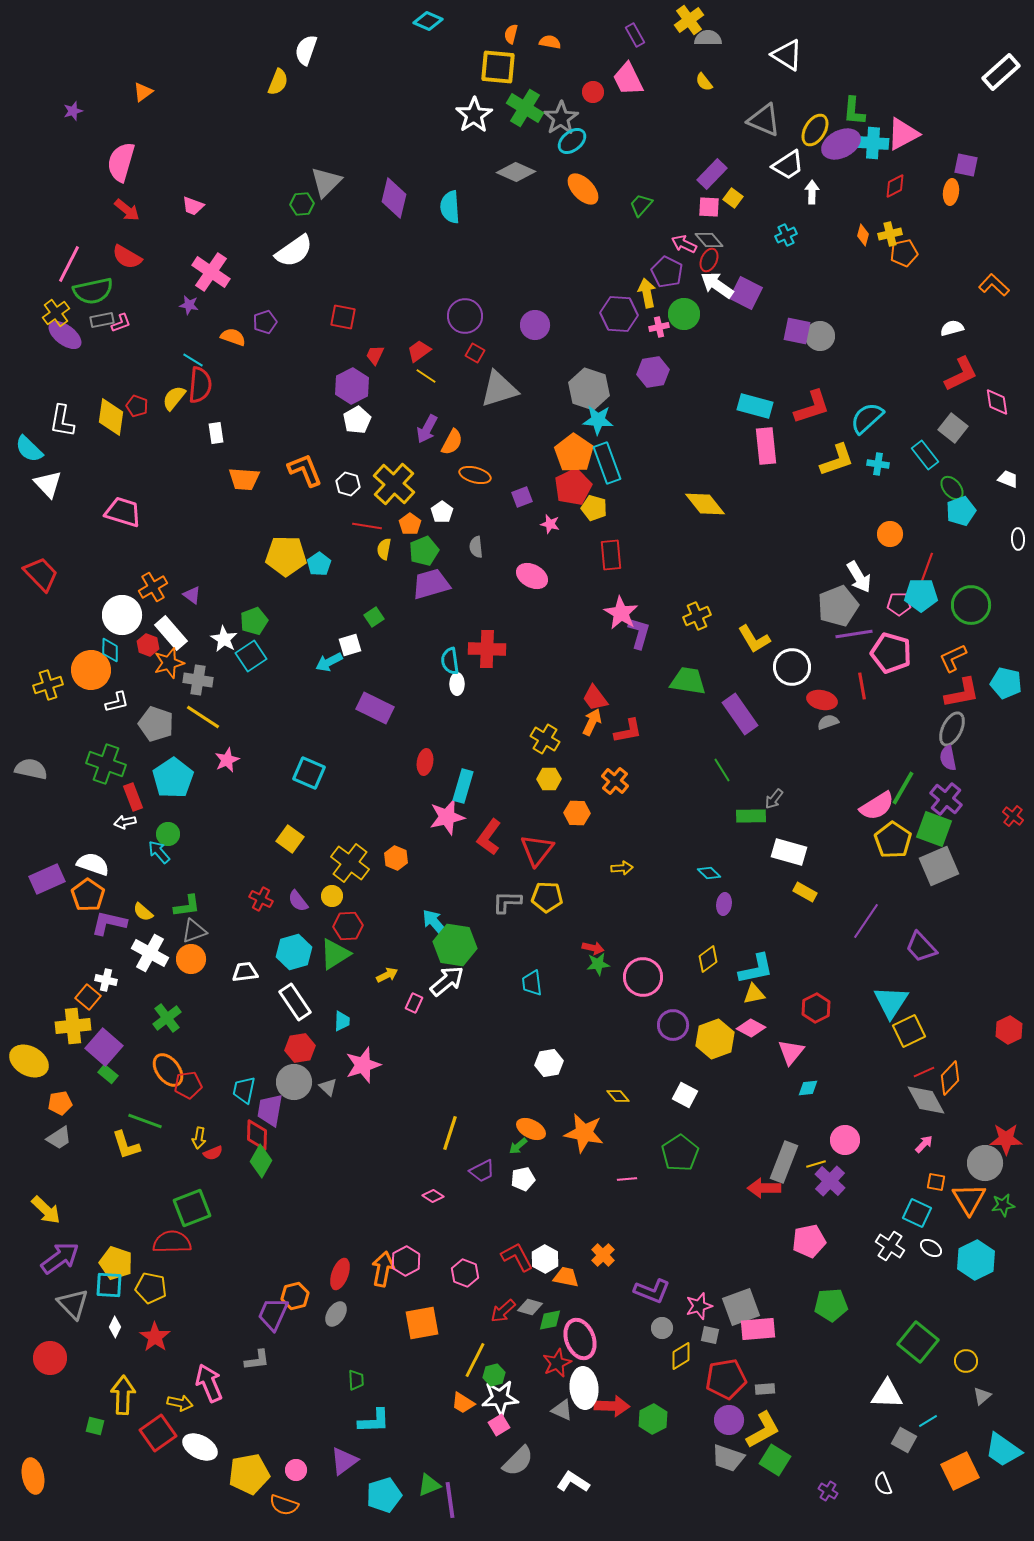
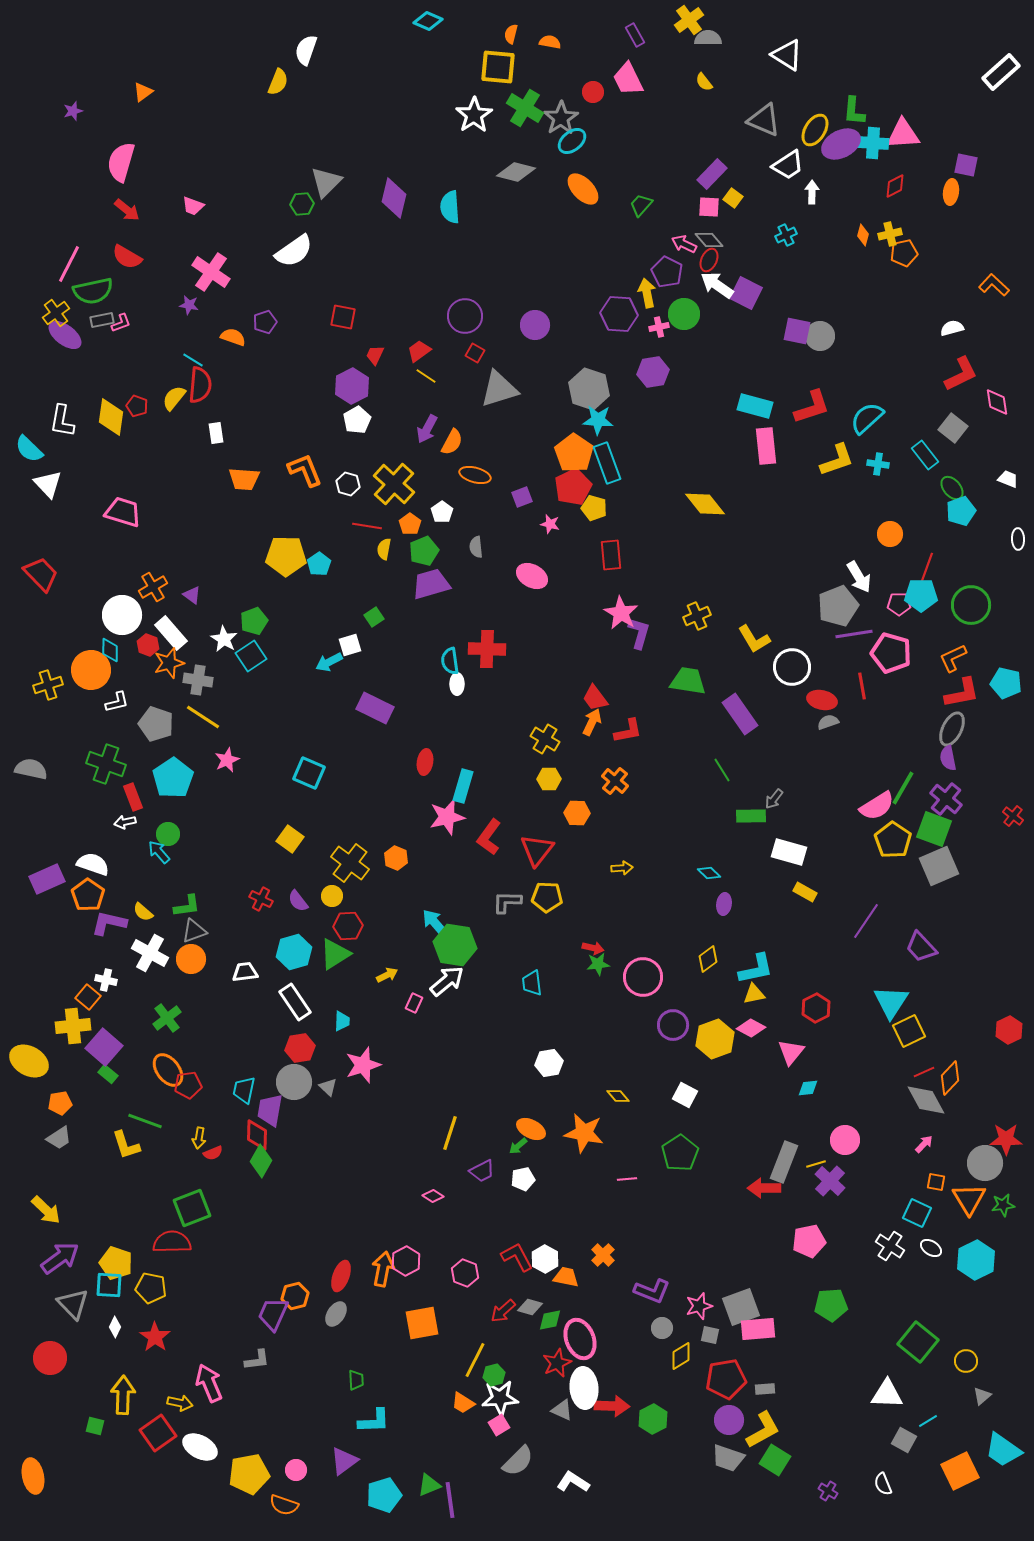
pink triangle at (903, 134): rotated 24 degrees clockwise
gray diamond at (516, 172): rotated 9 degrees counterclockwise
red ellipse at (340, 1274): moved 1 px right, 2 px down
